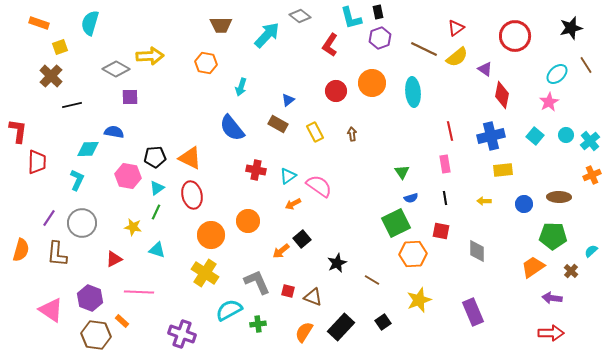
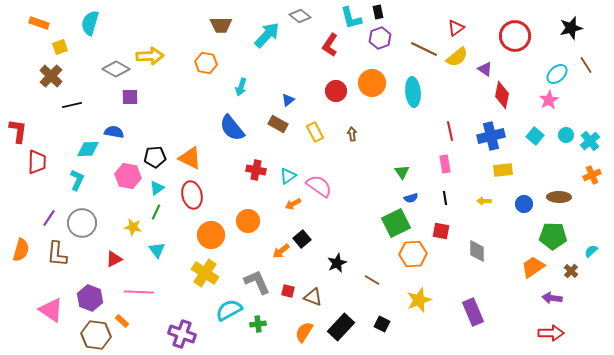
pink star at (549, 102): moved 2 px up
cyan triangle at (157, 250): rotated 36 degrees clockwise
black square at (383, 322): moved 1 px left, 2 px down; rotated 28 degrees counterclockwise
